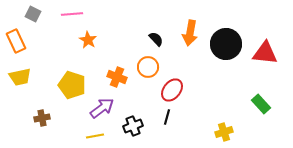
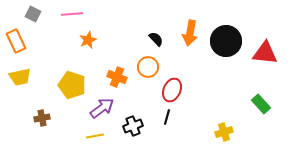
orange star: rotated 18 degrees clockwise
black circle: moved 3 px up
red ellipse: rotated 15 degrees counterclockwise
